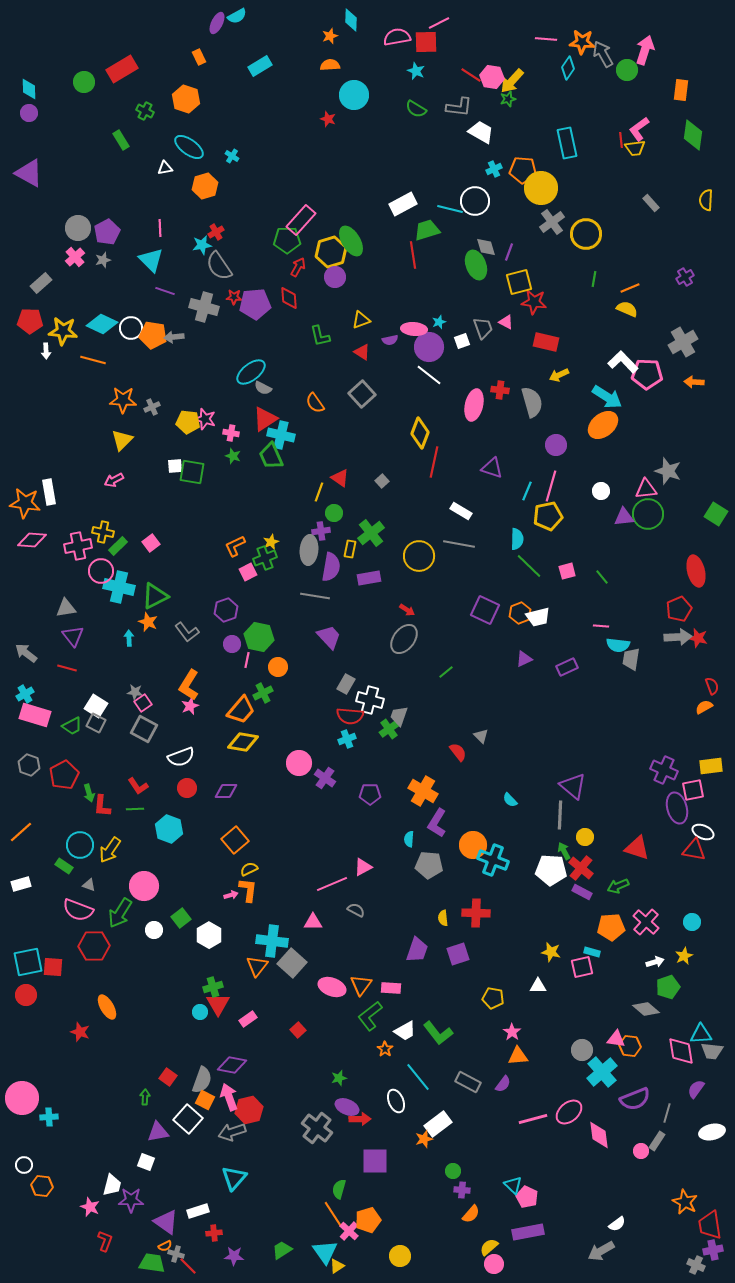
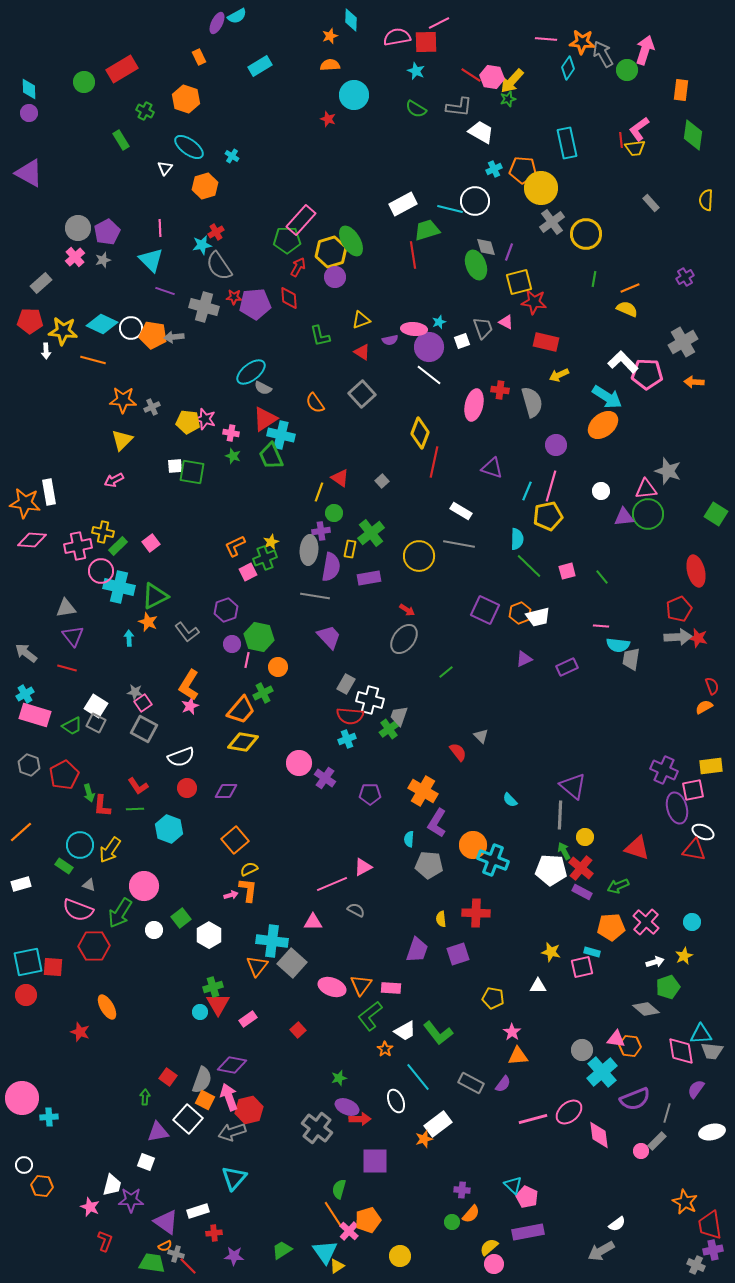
white triangle at (165, 168): rotated 42 degrees counterclockwise
yellow semicircle at (443, 918): moved 2 px left, 1 px down
gray rectangle at (468, 1082): moved 3 px right, 1 px down
gray rectangle at (657, 1141): rotated 12 degrees clockwise
green circle at (453, 1171): moved 1 px left, 51 px down
